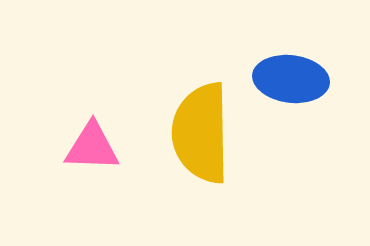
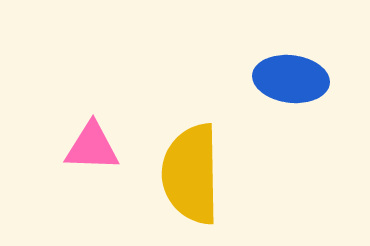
yellow semicircle: moved 10 px left, 41 px down
